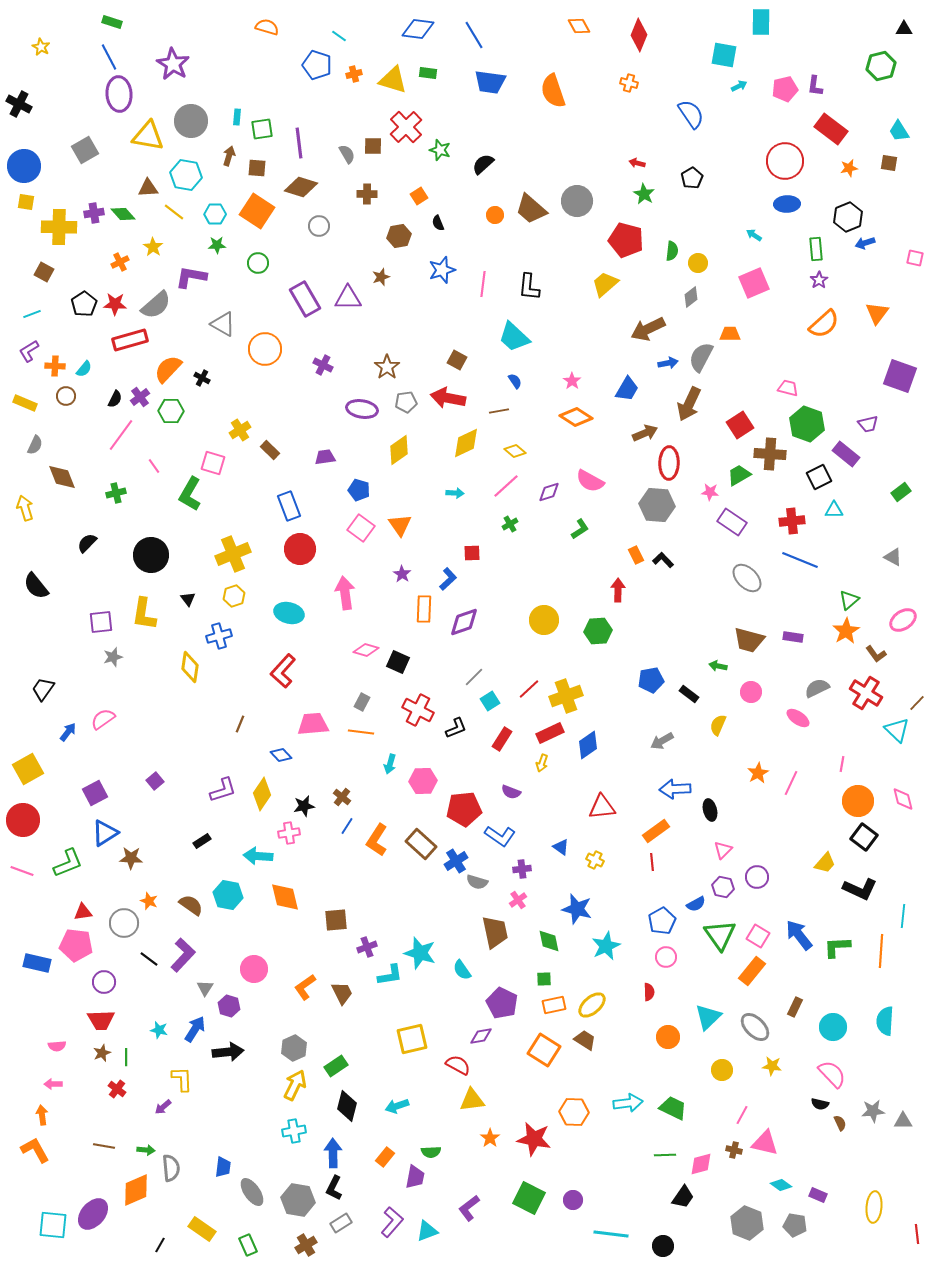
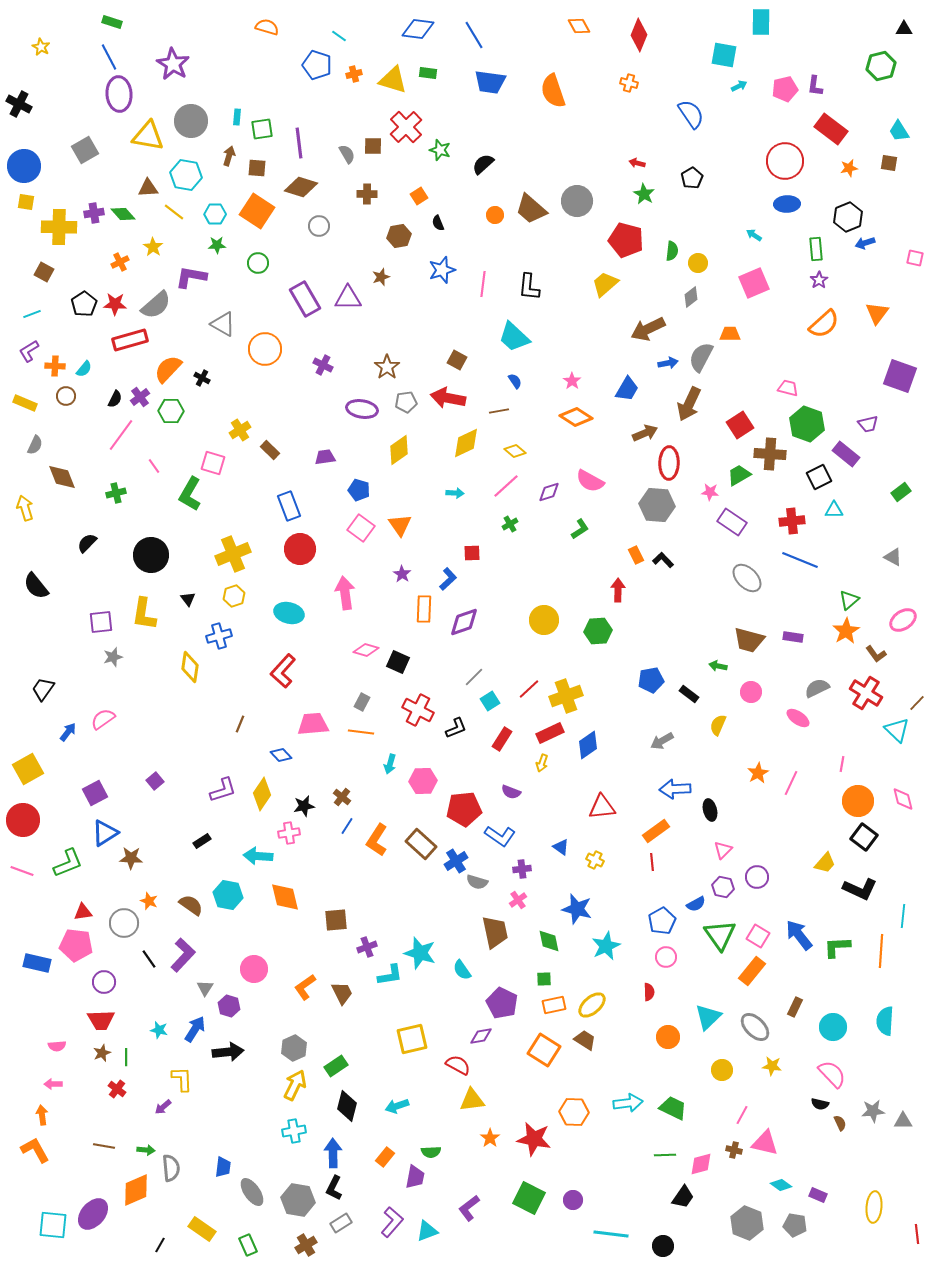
black line at (149, 959): rotated 18 degrees clockwise
